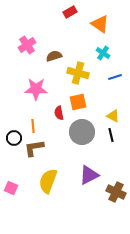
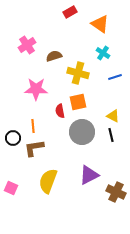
red semicircle: moved 1 px right, 2 px up
black circle: moved 1 px left
